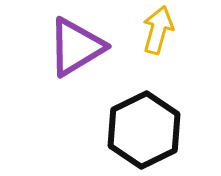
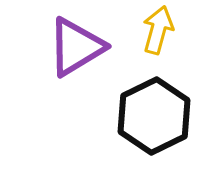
black hexagon: moved 10 px right, 14 px up
